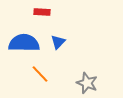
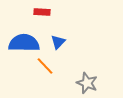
orange line: moved 5 px right, 8 px up
